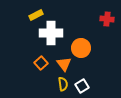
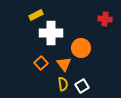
red cross: moved 2 px left
